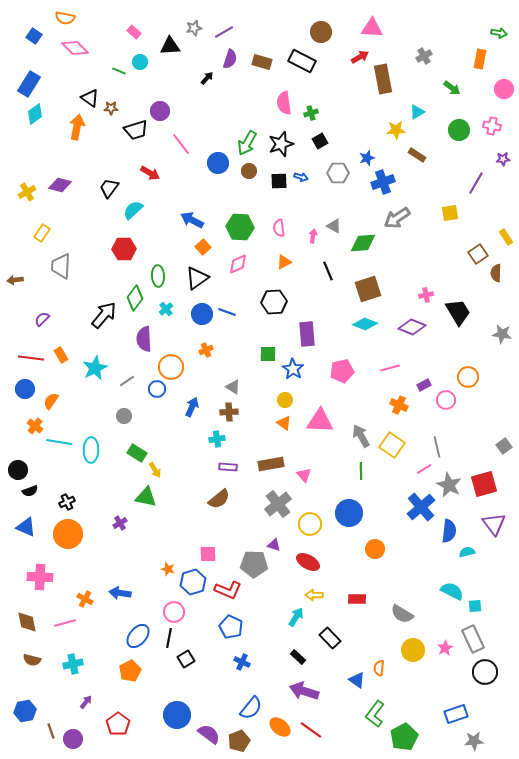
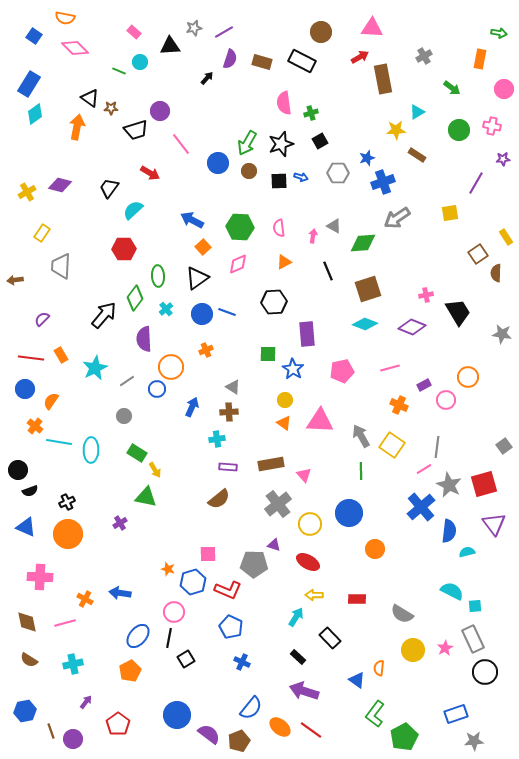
gray line at (437, 447): rotated 20 degrees clockwise
brown semicircle at (32, 660): moved 3 px left; rotated 18 degrees clockwise
